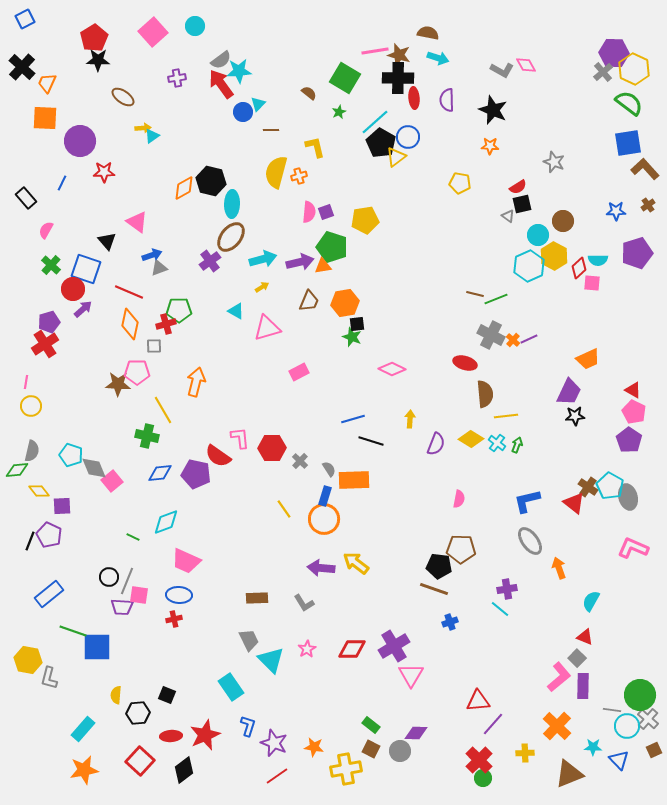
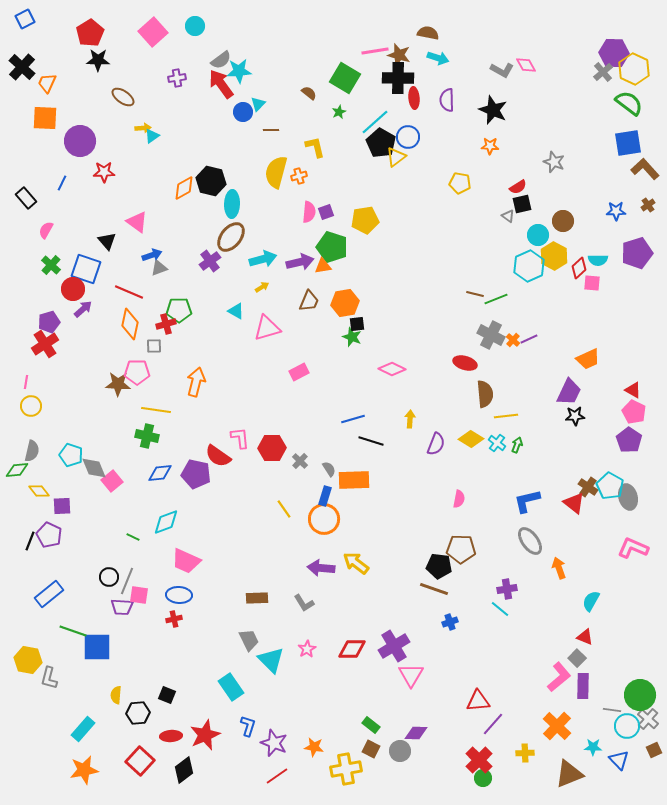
red pentagon at (94, 38): moved 4 px left, 5 px up
yellow line at (163, 410): moved 7 px left; rotated 52 degrees counterclockwise
